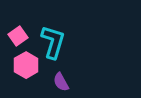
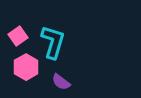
pink hexagon: moved 2 px down
purple semicircle: rotated 24 degrees counterclockwise
